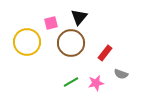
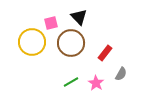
black triangle: rotated 24 degrees counterclockwise
yellow circle: moved 5 px right
gray semicircle: rotated 80 degrees counterclockwise
pink star: rotated 28 degrees counterclockwise
